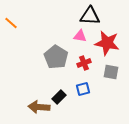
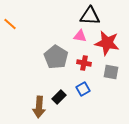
orange line: moved 1 px left, 1 px down
red cross: rotated 32 degrees clockwise
blue square: rotated 16 degrees counterclockwise
brown arrow: rotated 90 degrees counterclockwise
